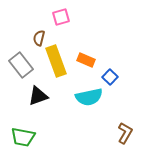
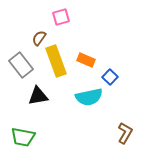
brown semicircle: rotated 21 degrees clockwise
black triangle: rotated 10 degrees clockwise
